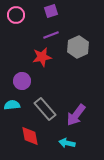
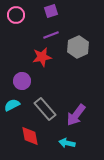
cyan semicircle: rotated 21 degrees counterclockwise
